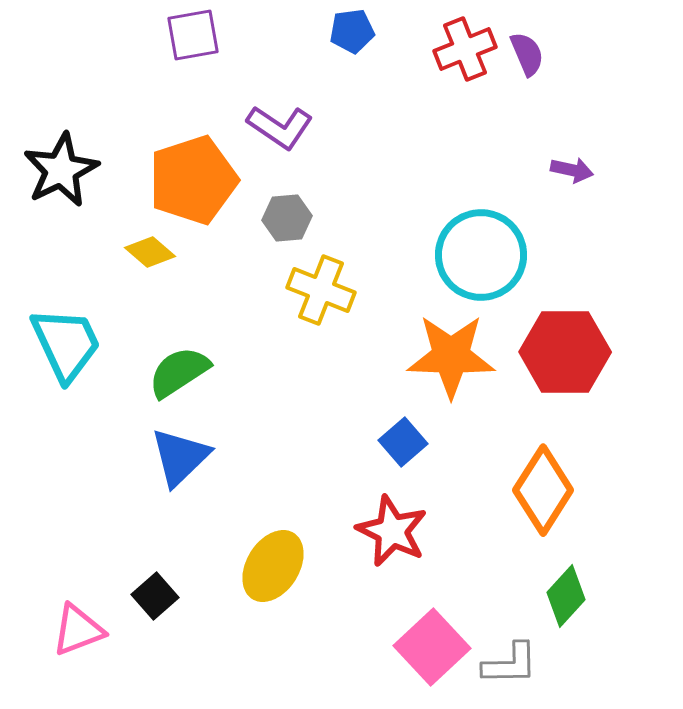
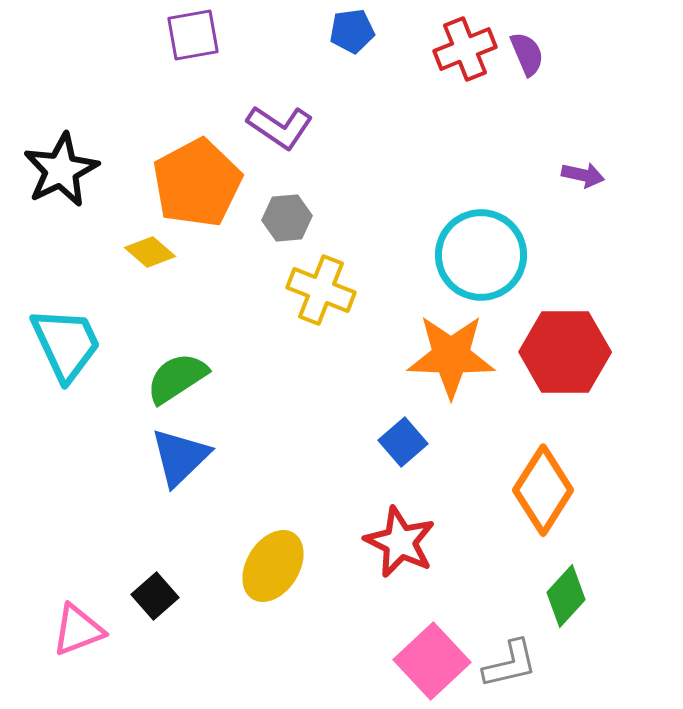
purple arrow: moved 11 px right, 5 px down
orange pentagon: moved 4 px right, 3 px down; rotated 10 degrees counterclockwise
green semicircle: moved 2 px left, 6 px down
red star: moved 8 px right, 11 px down
pink square: moved 14 px down
gray L-shape: rotated 12 degrees counterclockwise
